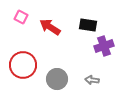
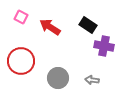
black rectangle: rotated 24 degrees clockwise
purple cross: rotated 30 degrees clockwise
red circle: moved 2 px left, 4 px up
gray circle: moved 1 px right, 1 px up
